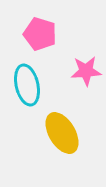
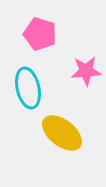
cyan ellipse: moved 1 px right, 3 px down
yellow ellipse: rotated 21 degrees counterclockwise
